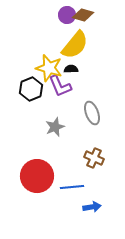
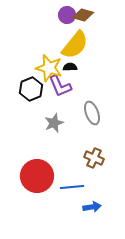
black semicircle: moved 1 px left, 2 px up
gray star: moved 1 px left, 4 px up
